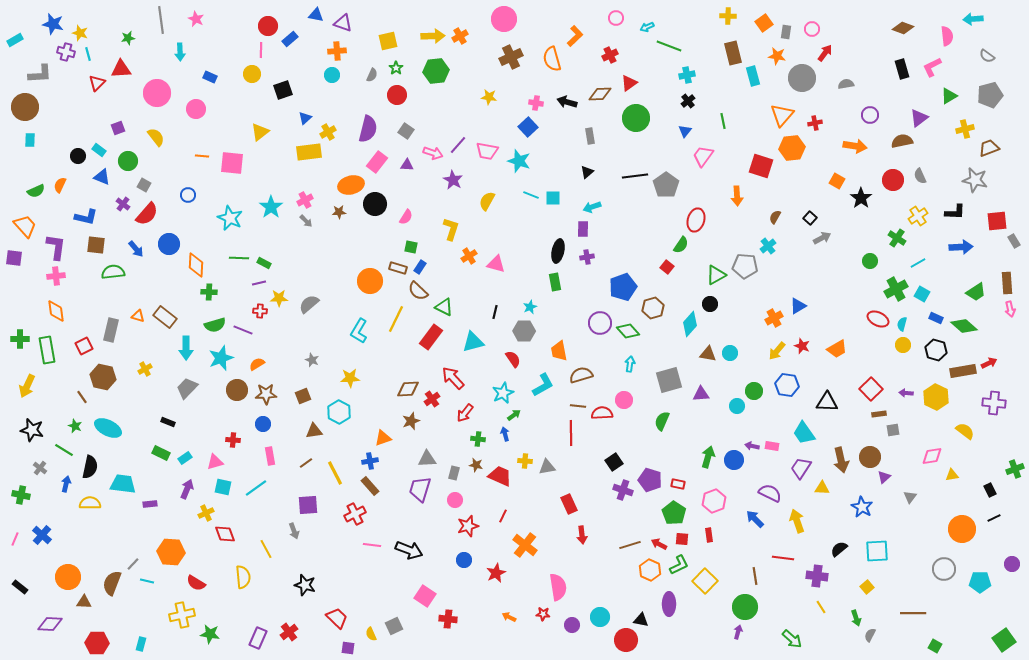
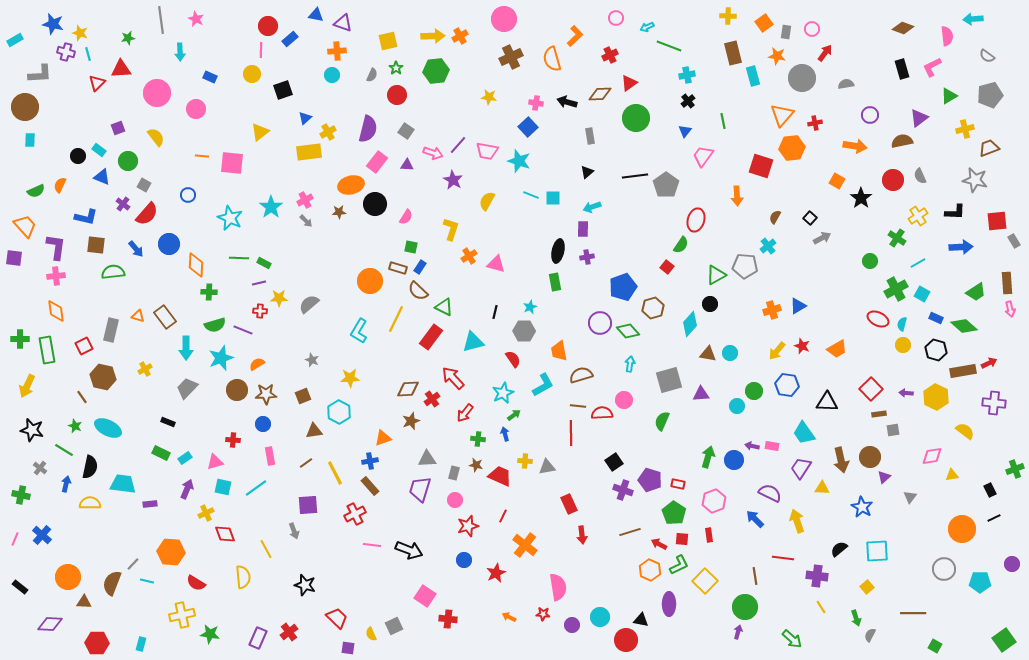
brown rectangle at (165, 317): rotated 15 degrees clockwise
orange cross at (774, 318): moved 2 px left, 8 px up; rotated 12 degrees clockwise
brown line at (630, 545): moved 13 px up
